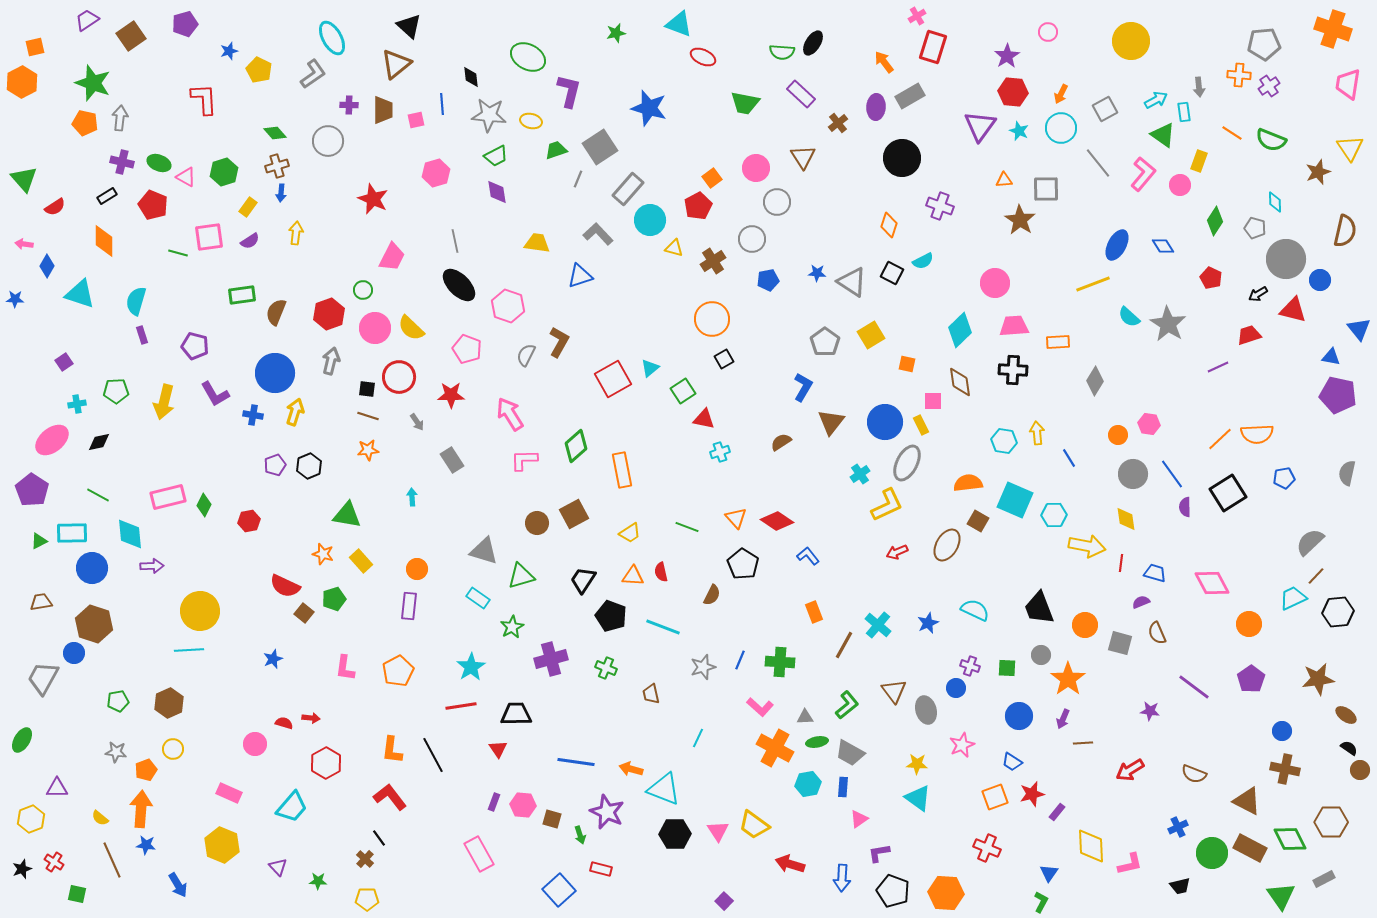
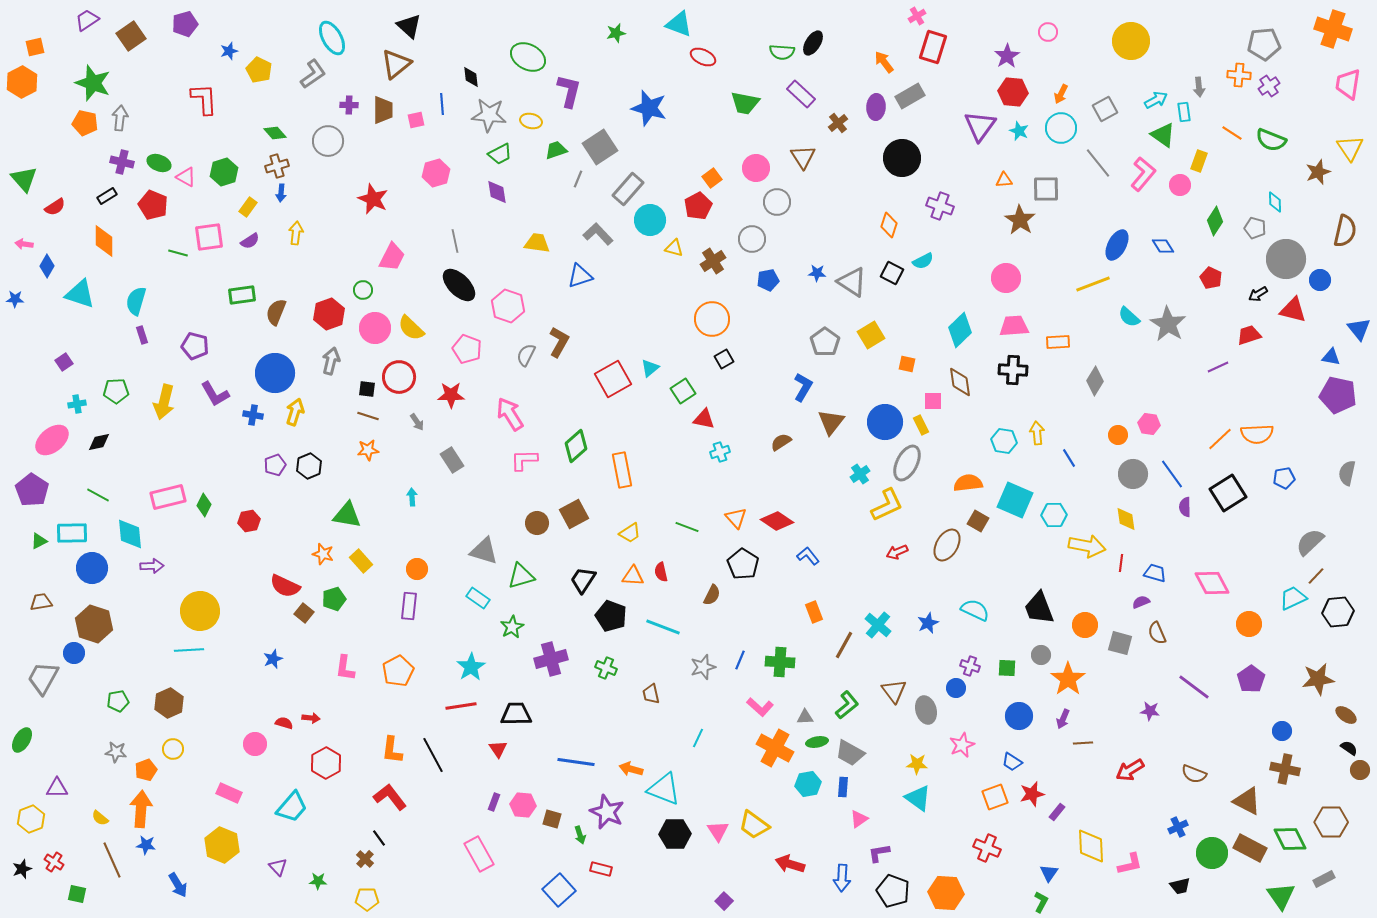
green trapezoid at (496, 156): moved 4 px right, 2 px up
pink circle at (995, 283): moved 11 px right, 5 px up
